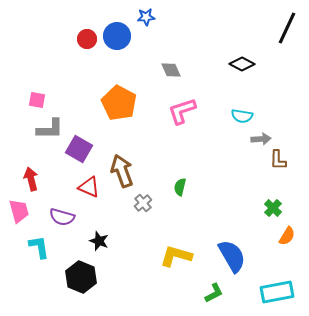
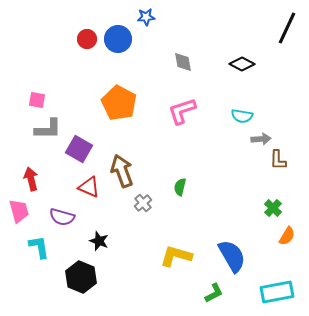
blue circle: moved 1 px right, 3 px down
gray diamond: moved 12 px right, 8 px up; rotated 15 degrees clockwise
gray L-shape: moved 2 px left
